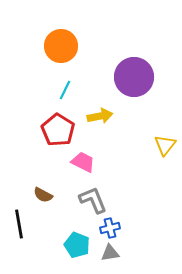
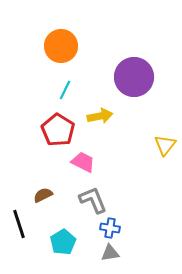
brown semicircle: rotated 126 degrees clockwise
black line: rotated 8 degrees counterclockwise
blue cross: rotated 24 degrees clockwise
cyan pentagon: moved 14 px left, 3 px up; rotated 20 degrees clockwise
